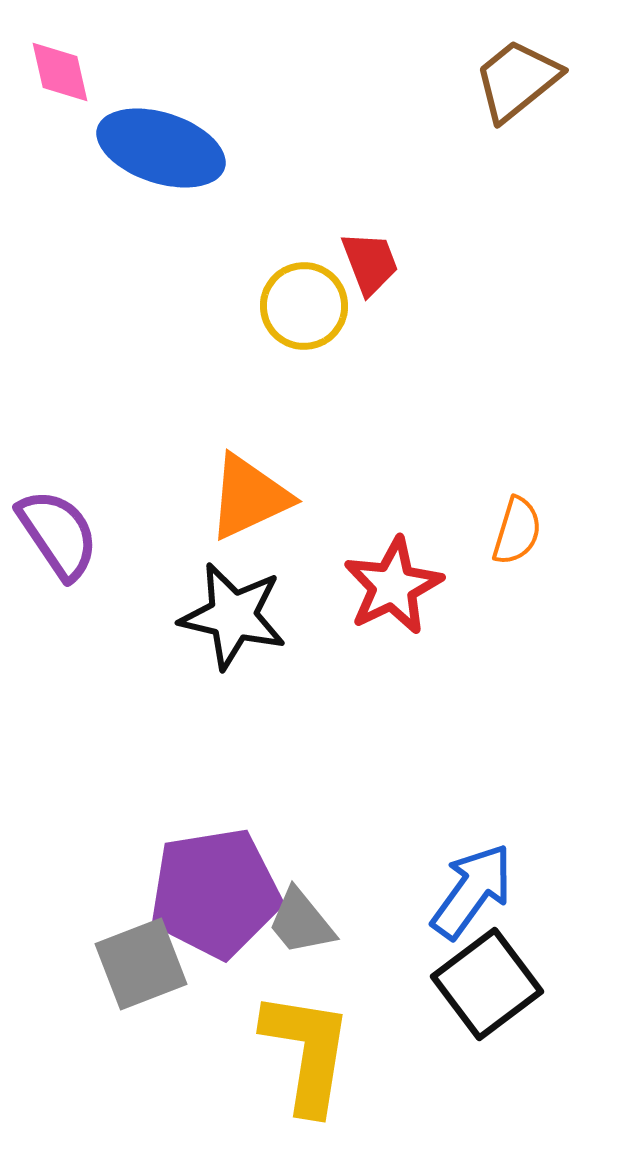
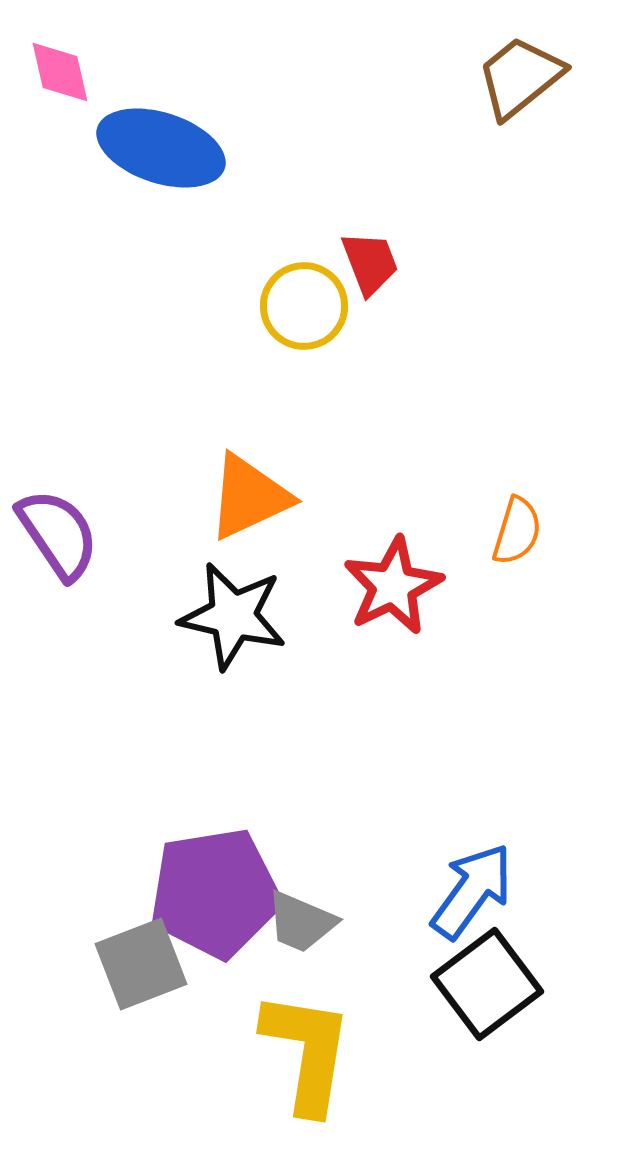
brown trapezoid: moved 3 px right, 3 px up
gray trapezoid: rotated 28 degrees counterclockwise
